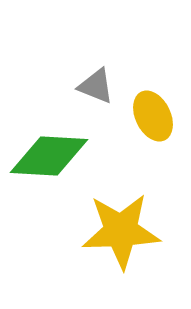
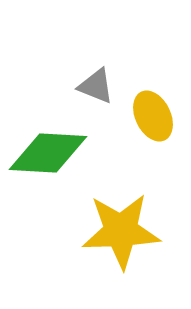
green diamond: moved 1 px left, 3 px up
